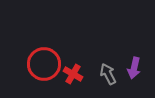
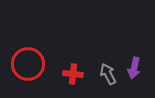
red circle: moved 16 px left
red cross: rotated 24 degrees counterclockwise
